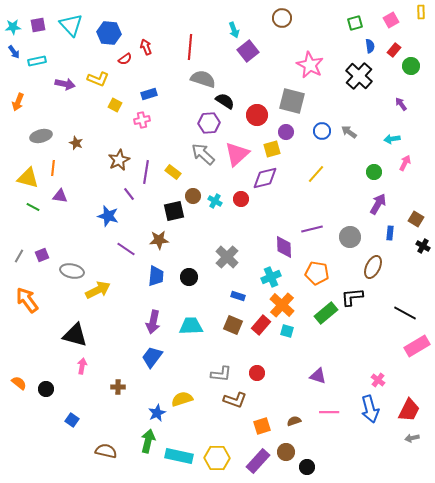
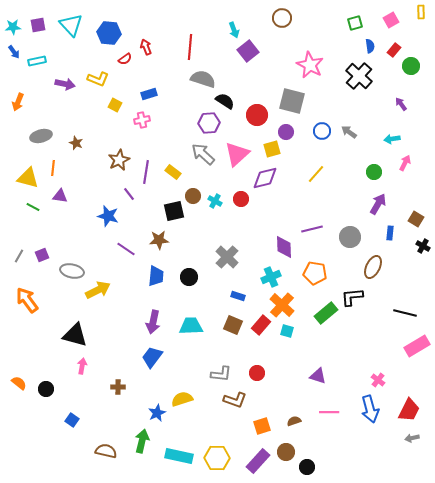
orange pentagon at (317, 273): moved 2 px left
black line at (405, 313): rotated 15 degrees counterclockwise
green arrow at (148, 441): moved 6 px left
